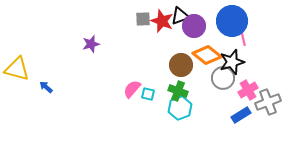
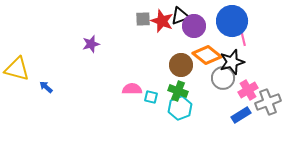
pink semicircle: rotated 48 degrees clockwise
cyan square: moved 3 px right, 3 px down
